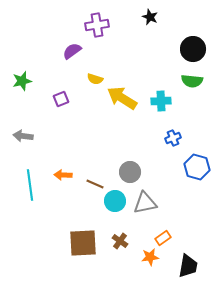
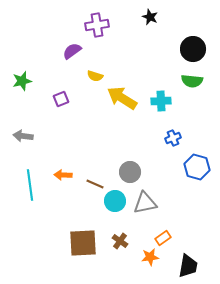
yellow semicircle: moved 3 px up
